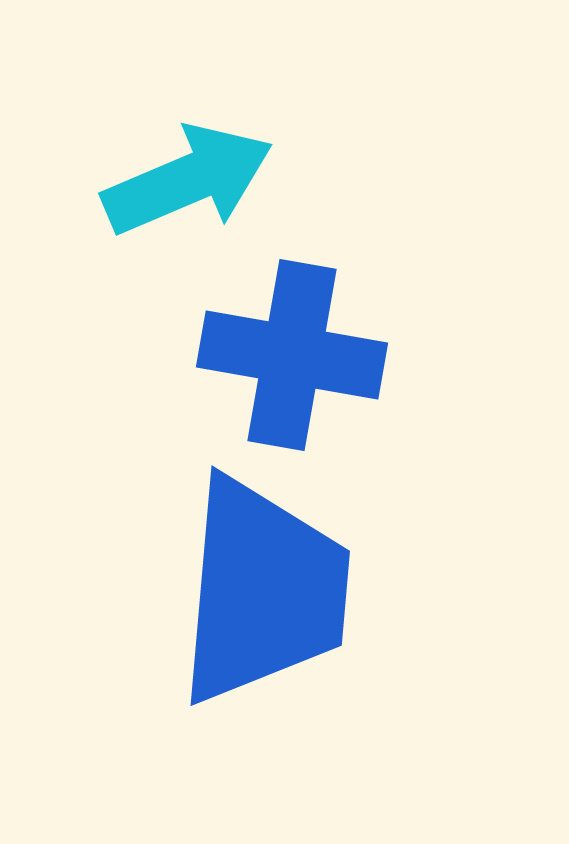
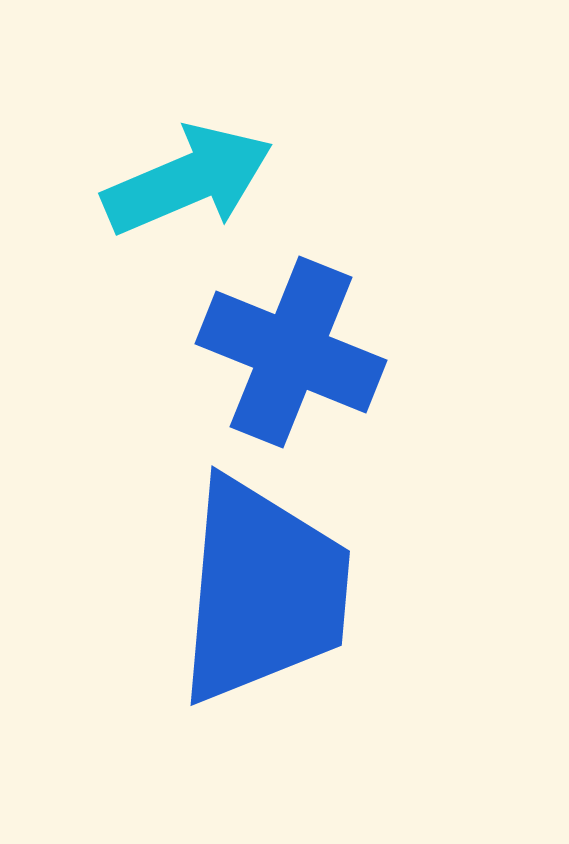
blue cross: moved 1 px left, 3 px up; rotated 12 degrees clockwise
